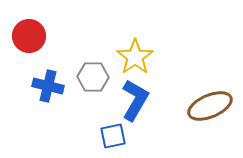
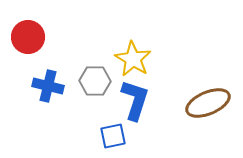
red circle: moved 1 px left, 1 px down
yellow star: moved 2 px left, 2 px down; rotated 6 degrees counterclockwise
gray hexagon: moved 2 px right, 4 px down
blue L-shape: rotated 12 degrees counterclockwise
brown ellipse: moved 2 px left, 3 px up
